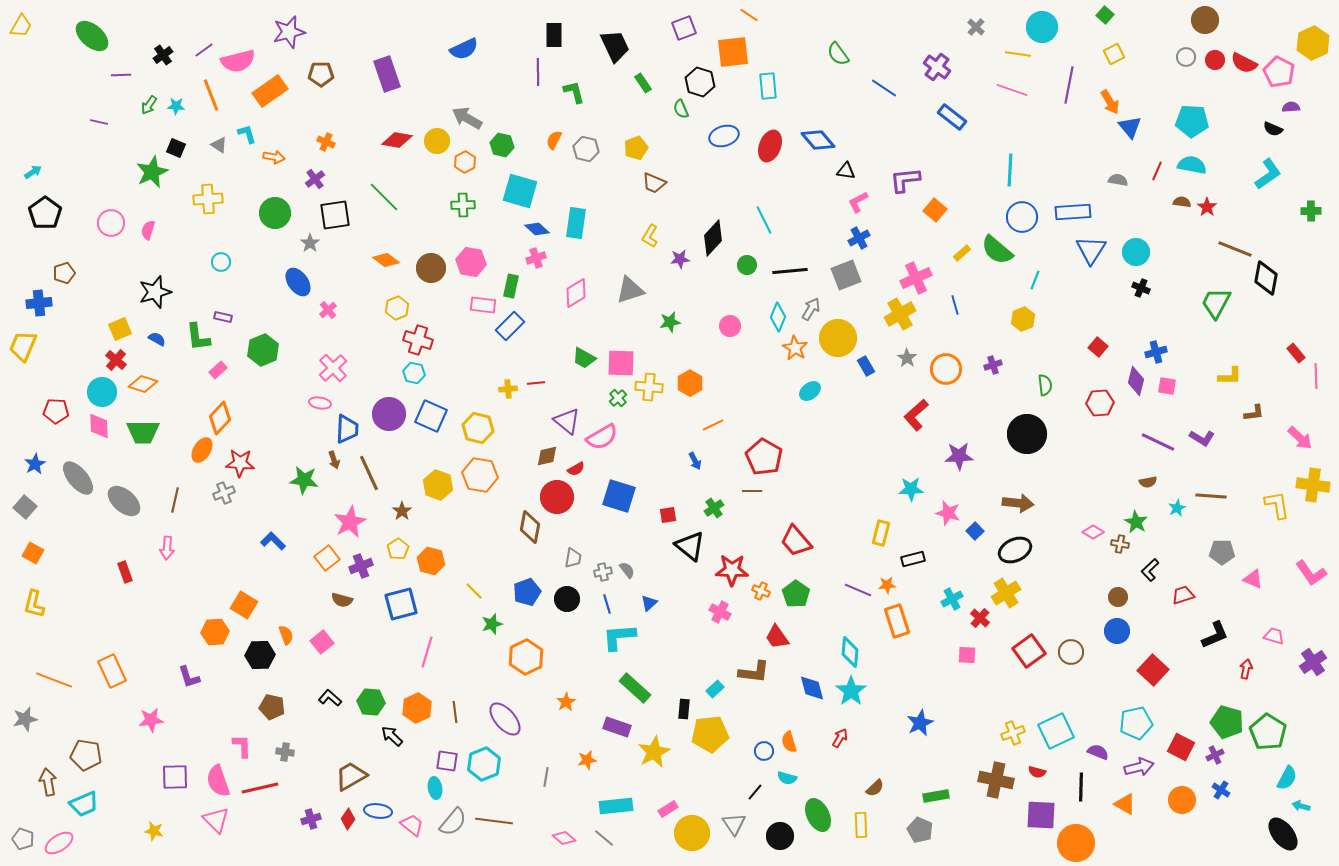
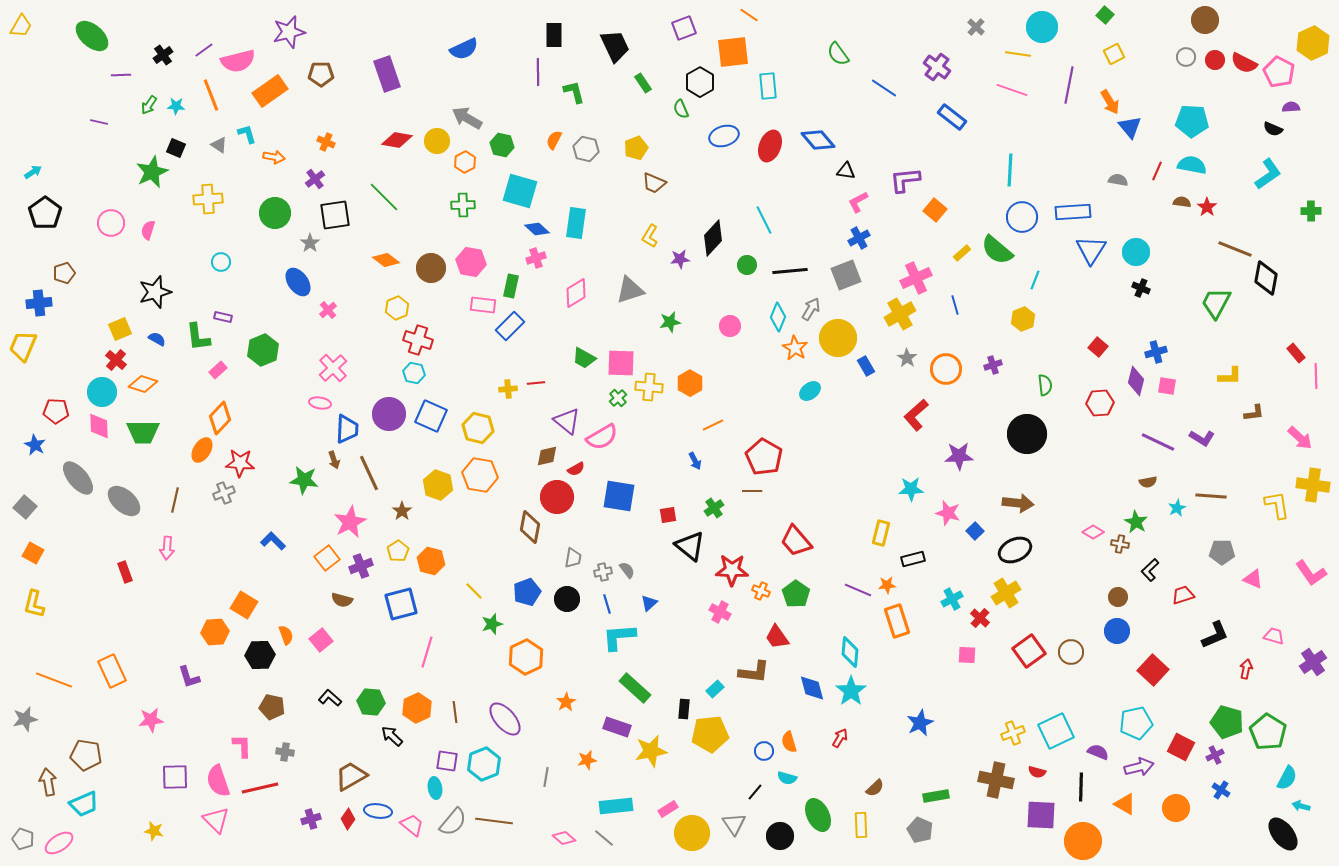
black hexagon at (700, 82): rotated 12 degrees clockwise
blue star at (35, 464): moved 19 px up; rotated 15 degrees counterclockwise
blue square at (619, 496): rotated 8 degrees counterclockwise
yellow pentagon at (398, 549): moved 2 px down
pink square at (322, 642): moved 1 px left, 2 px up
yellow star at (654, 752): moved 3 px left, 1 px up; rotated 16 degrees clockwise
orange circle at (1182, 800): moved 6 px left, 8 px down
orange circle at (1076, 843): moved 7 px right, 2 px up
